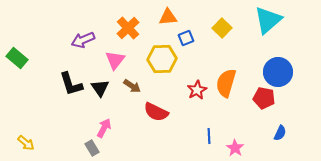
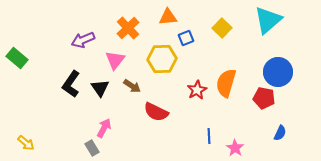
black L-shape: rotated 52 degrees clockwise
